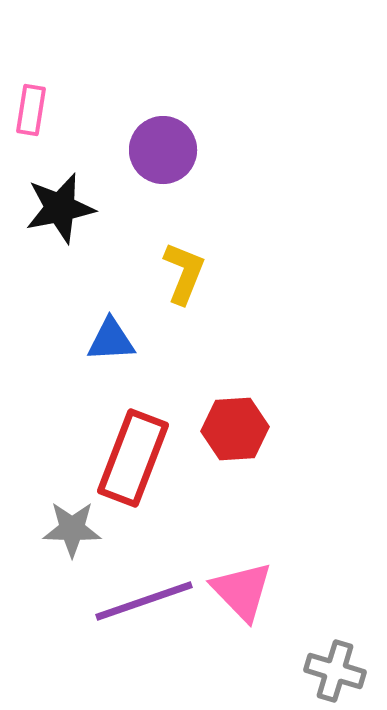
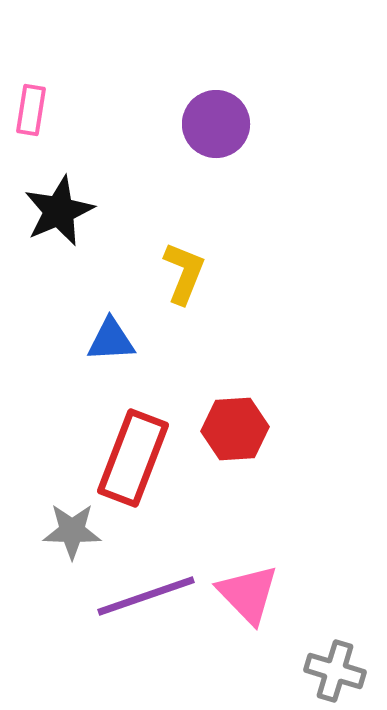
purple circle: moved 53 px right, 26 px up
black star: moved 1 px left, 3 px down; rotated 12 degrees counterclockwise
gray star: moved 2 px down
pink triangle: moved 6 px right, 3 px down
purple line: moved 2 px right, 5 px up
